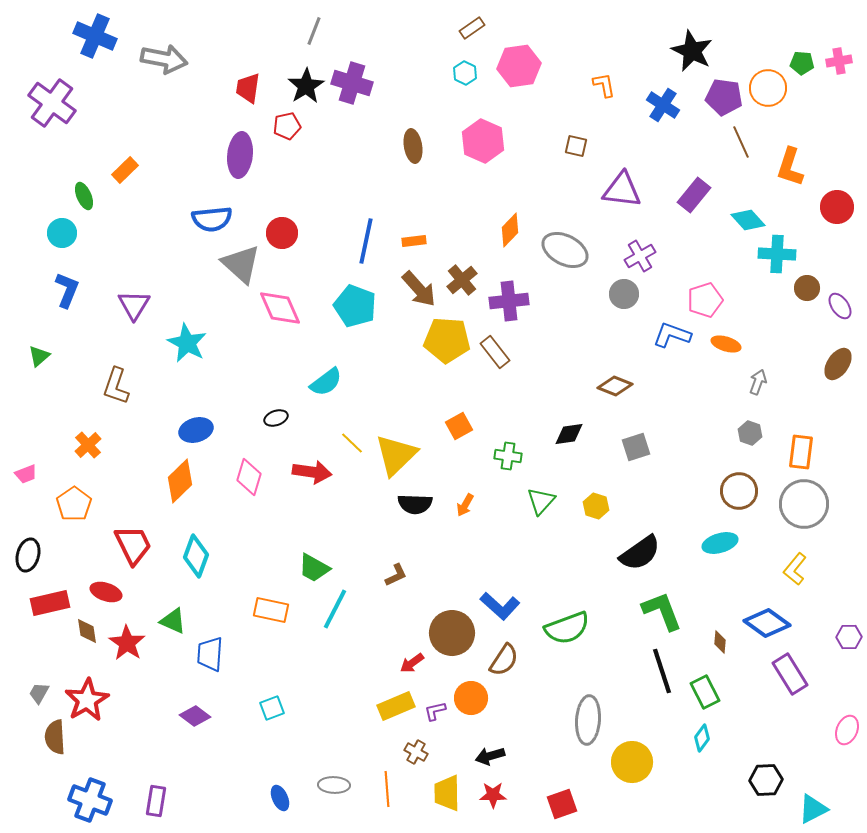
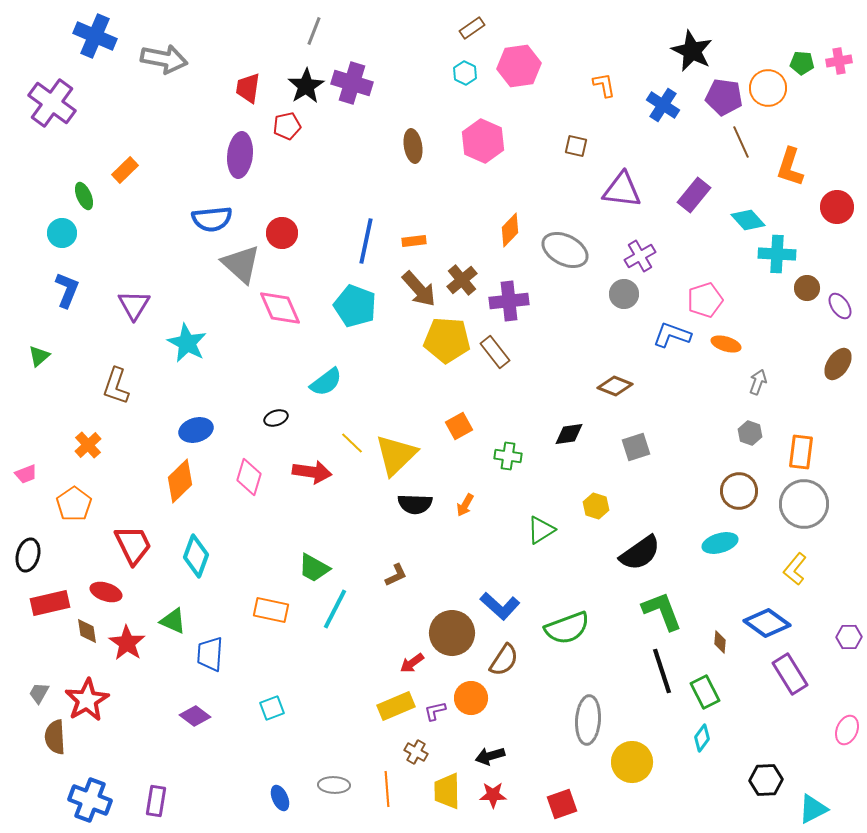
green triangle at (541, 501): moved 29 px down; rotated 16 degrees clockwise
yellow trapezoid at (447, 793): moved 2 px up
